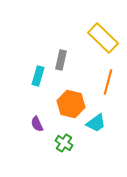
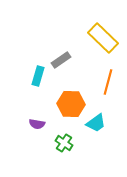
gray rectangle: rotated 42 degrees clockwise
orange hexagon: rotated 12 degrees counterclockwise
purple semicircle: rotated 56 degrees counterclockwise
